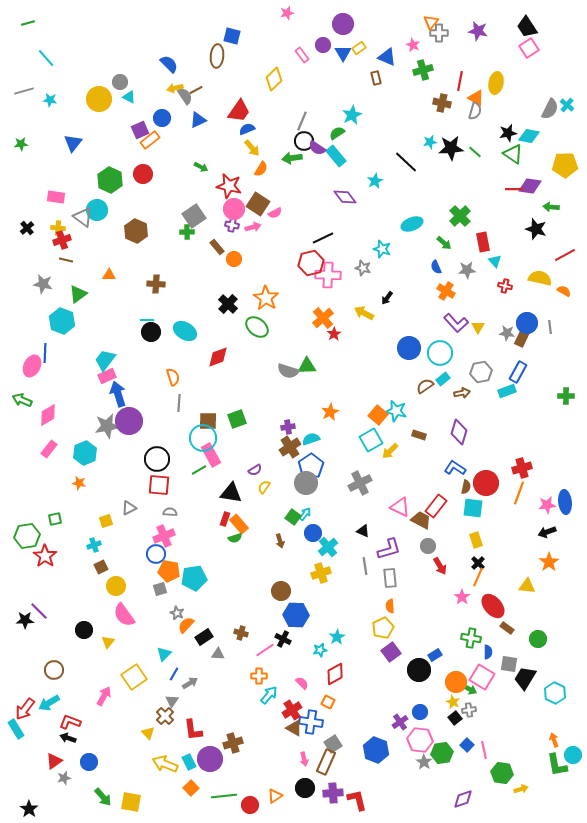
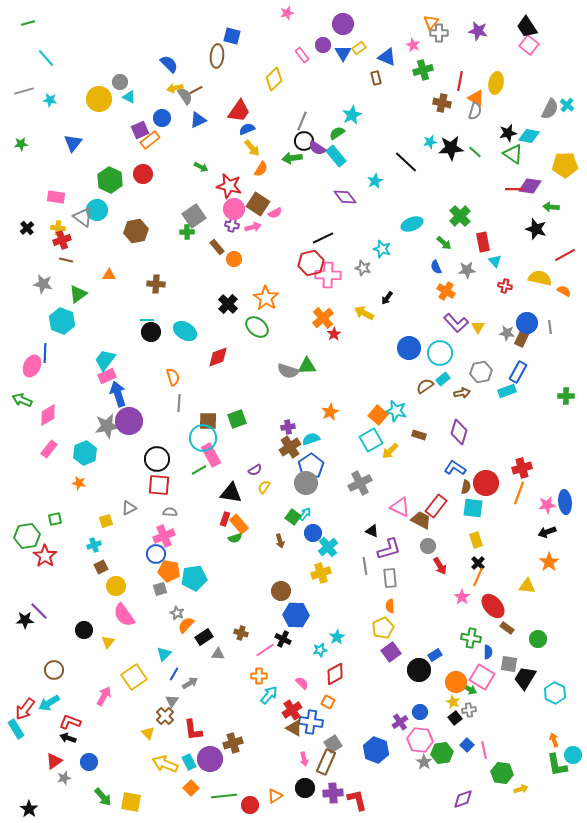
pink square at (529, 48): moved 3 px up; rotated 18 degrees counterclockwise
brown hexagon at (136, 231): rotated 25 degrees clockwise
black triangle at (363, 531): moved 9 px right
